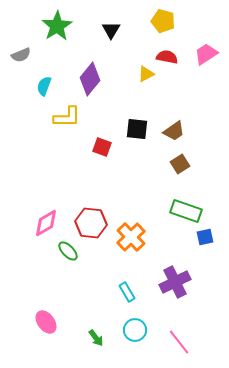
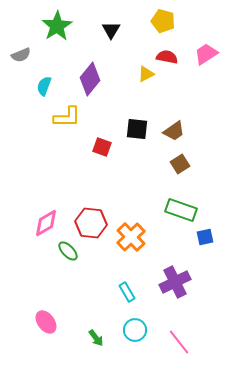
green rectangle: moved 5 px left, 1 px up
